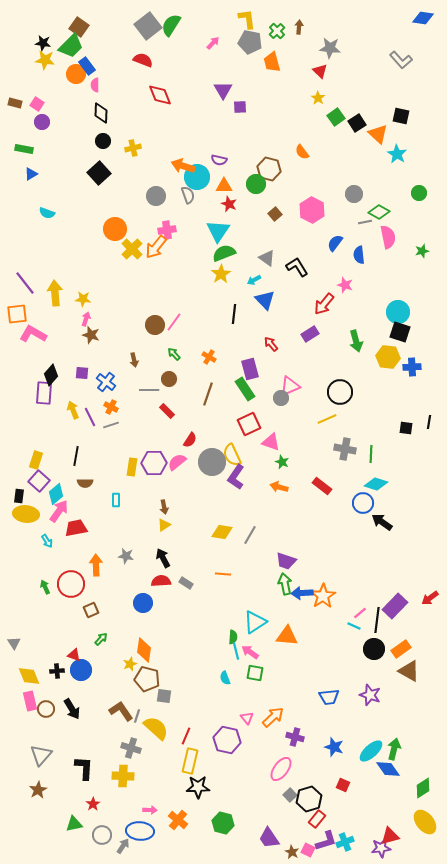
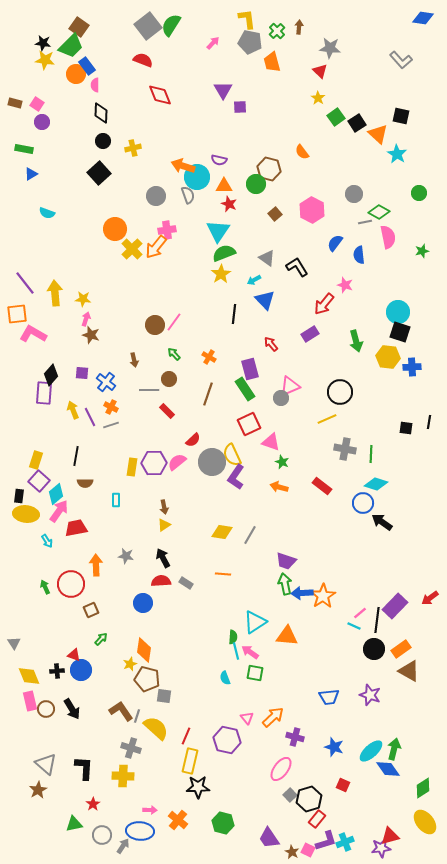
red semicircle at (190, 440): moved 3 px right; rotated 14 degrees clockwise
gray triangle at (41, 755): moved 5 px right, 9 px down; rotated 30 degrees counterclockwise
